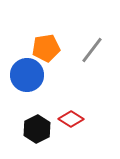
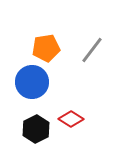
blue circle: moved 5 px right, 7 px down
black hexagon: moved 1 px left
